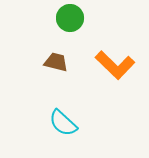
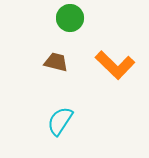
cyan semicircle: moved 3 px left, 2 px up; rotated 80 degrees clockwise
